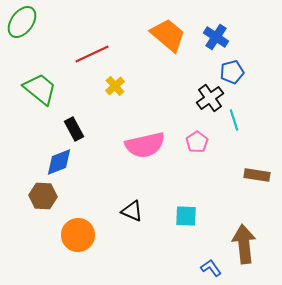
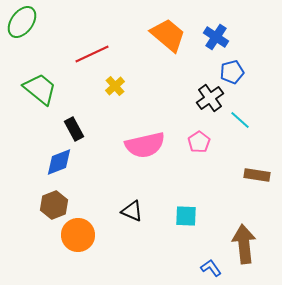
cyan line: moved 6 px right; rotated 30 degrees counterclockwise
pink pentagon: moved 2 px right
brown hexagon: moved 11 px right, 9 px down; rotated 24 degrees counterclockwise
